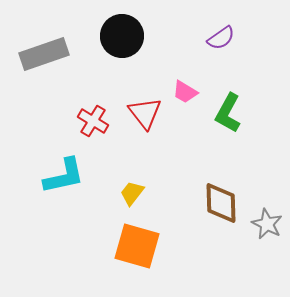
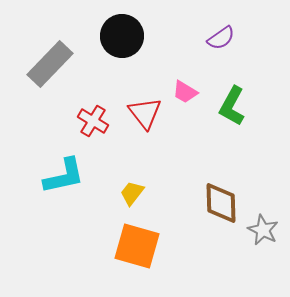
gray rectangle: moved 6 px right, 10 px down; rotated 27 degrees counterclockwise
green L-shape: moved 4 px right, 7 px up
gray star: moved 4 px left, 6 px down
